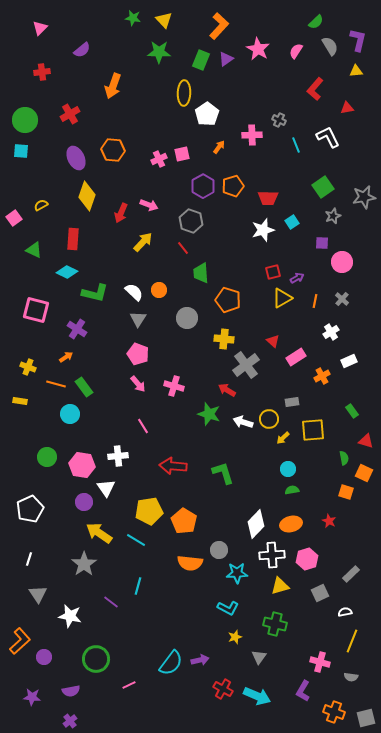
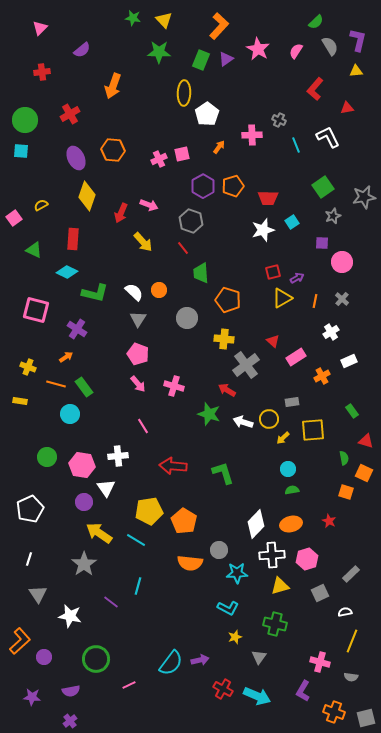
yellow arrow at (143, 242): rotated 95 degrees clockwise
